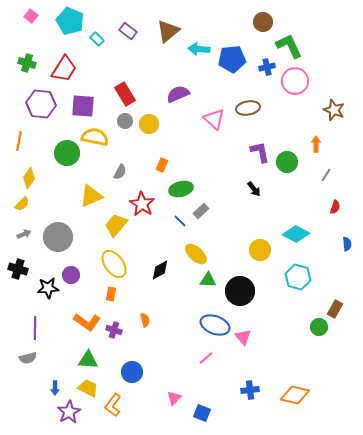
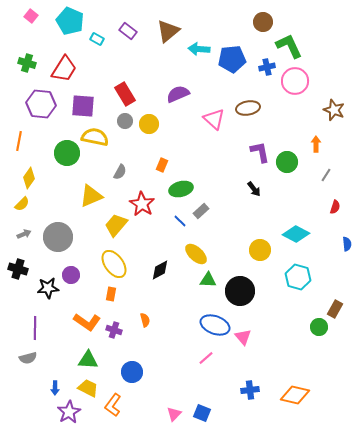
cyan rectangle at (97, 39): rotated 16 degrees counterclockwise
pink triangle at (174, 398): moved 16 px down
